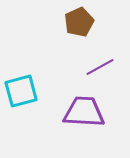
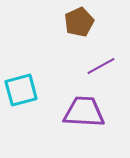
purple line: moved 1 px right, 1 px up
cyan square: moved 1 px up
